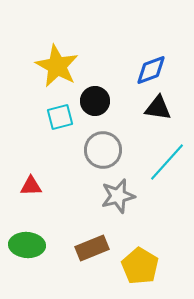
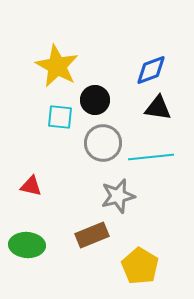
black circle: moved 1 px up
cyan square: rotated 20 degrees clockwise
gray circle: moved 7 px up
cyan line: moved 16 px left, 5 px up; rotated 42 degrees clockwise
red triangle: rotated 15 degrees clockwise
brown rectangle: moved 13 px up
